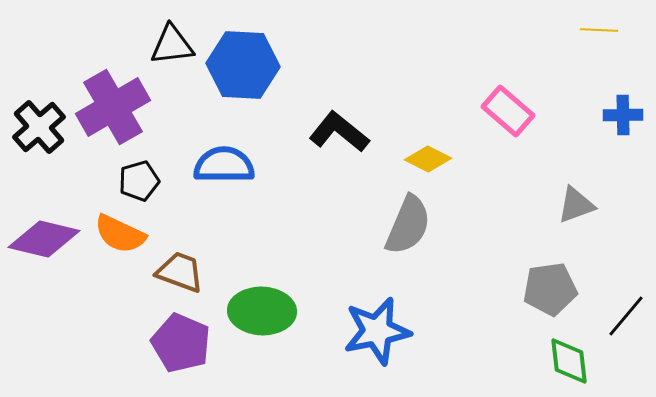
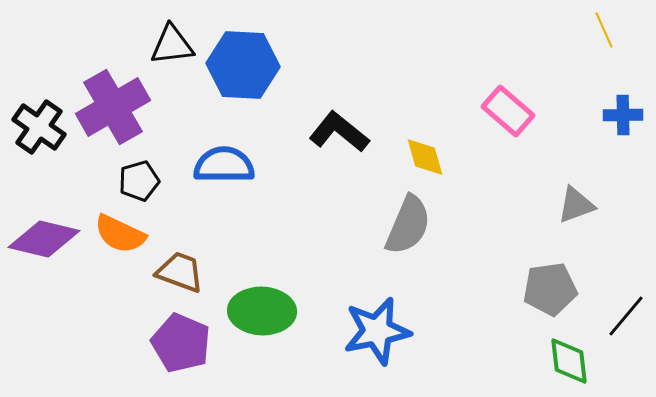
yellow line: moved 5 px right; rotated 63 degrees clockwise
black cross: rotated 14 degrees counterclockwise
yellow diamond: moved 3 px left, 2 px up; rotated 48 degrees clockwise
